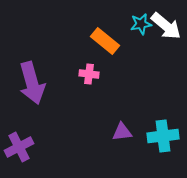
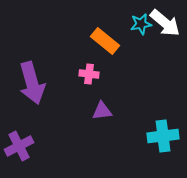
white arrow: moved 1 px left, 3 px up
purple triangle: moved 20 px left, 21 px up
purple cross: moved 1 px up
